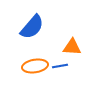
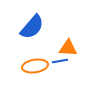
orange triangle: moved 4 px left, 1 px down
blue line: moved 5 px up
